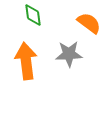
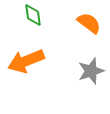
gray star: moved 22 px right, 17 px down; rotated 16 degrees counterclockwise
orange arrow: rotated 105 degrees counterclockwise
